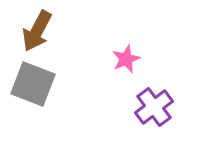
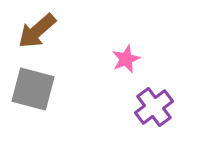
brown arrow: rotated 21 degrees clockwise
gray square: moved 5 px down; rotated 6 degrees counterclockwise
